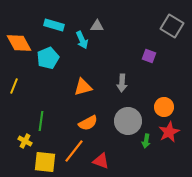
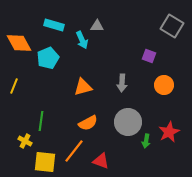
orange circle: moved 22 px up
gray circle: moved 1 px down
